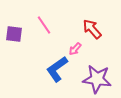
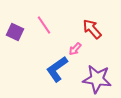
purple square: moved 1 px right, 2 px up; rotated 18 degrees clockwise
